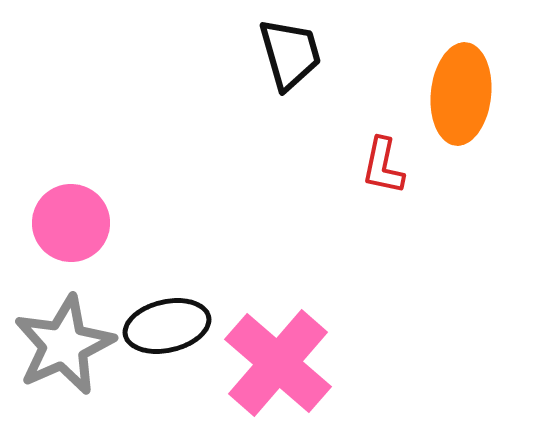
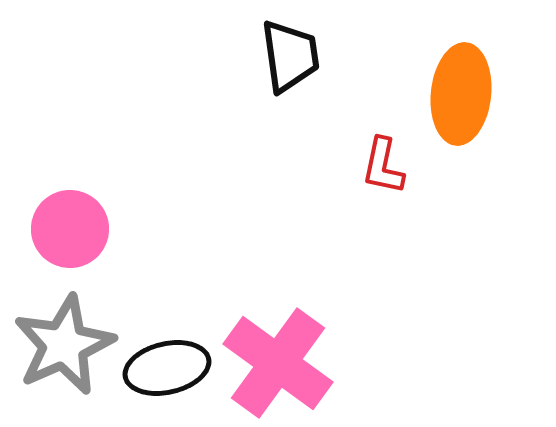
black trapezoid: moved 2 px down; rotated 8 degrees clockwise
pink circle: moved 1 px left, 6 px down
black ellipse: moved 42 px down
pink cross: rotated 5 degrees counterclockwise
